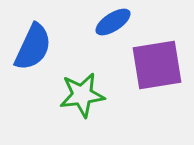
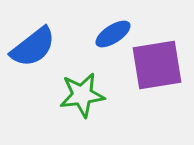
blue ellipse: moved 12 px down
blue semicircle: rotated 27 degrees clockwise
